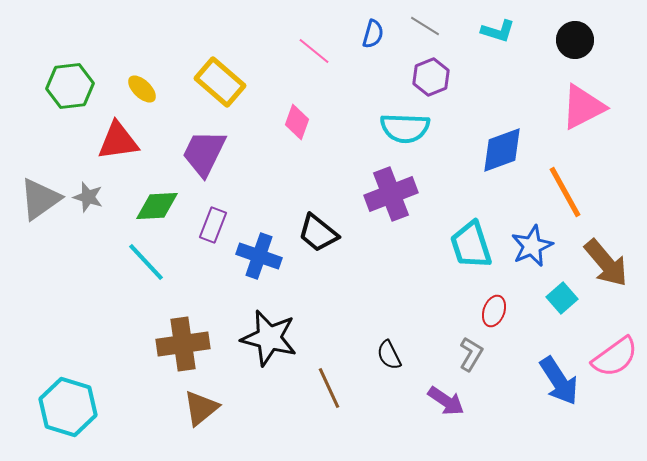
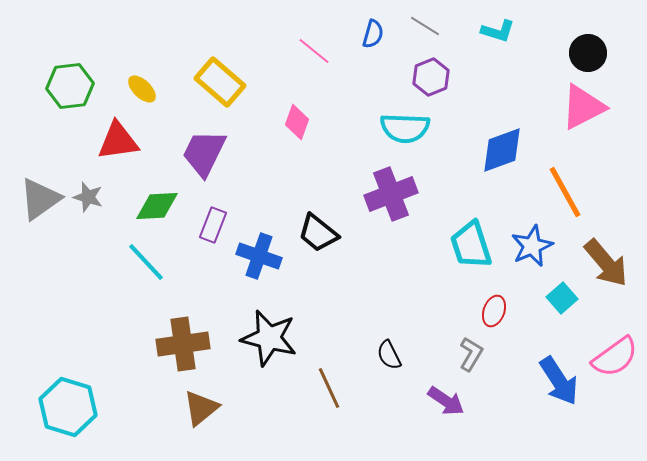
black circle: moved 13 px right, 13 px down
